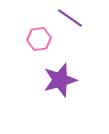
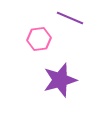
purple line: rotated 12 degrees counterclockwise
